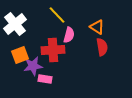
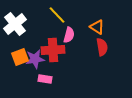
orange square: moved 2 px down
purple star: moved 2 px right, 7 px up
